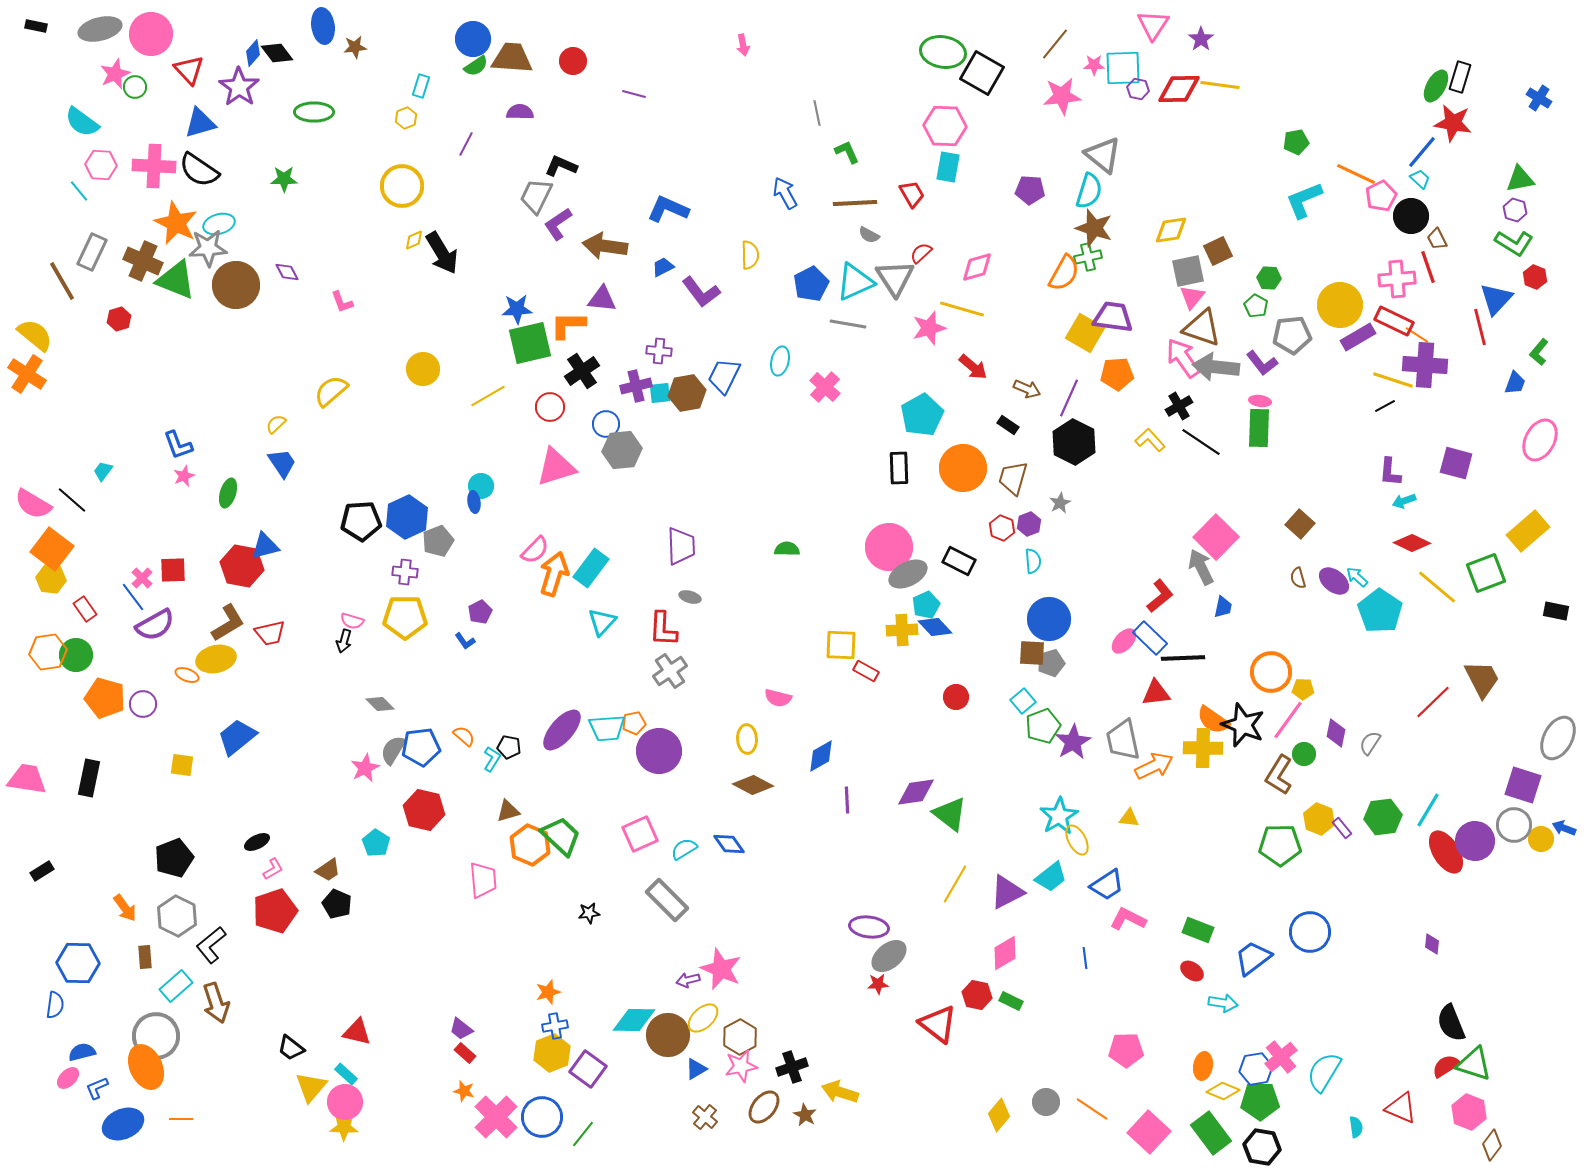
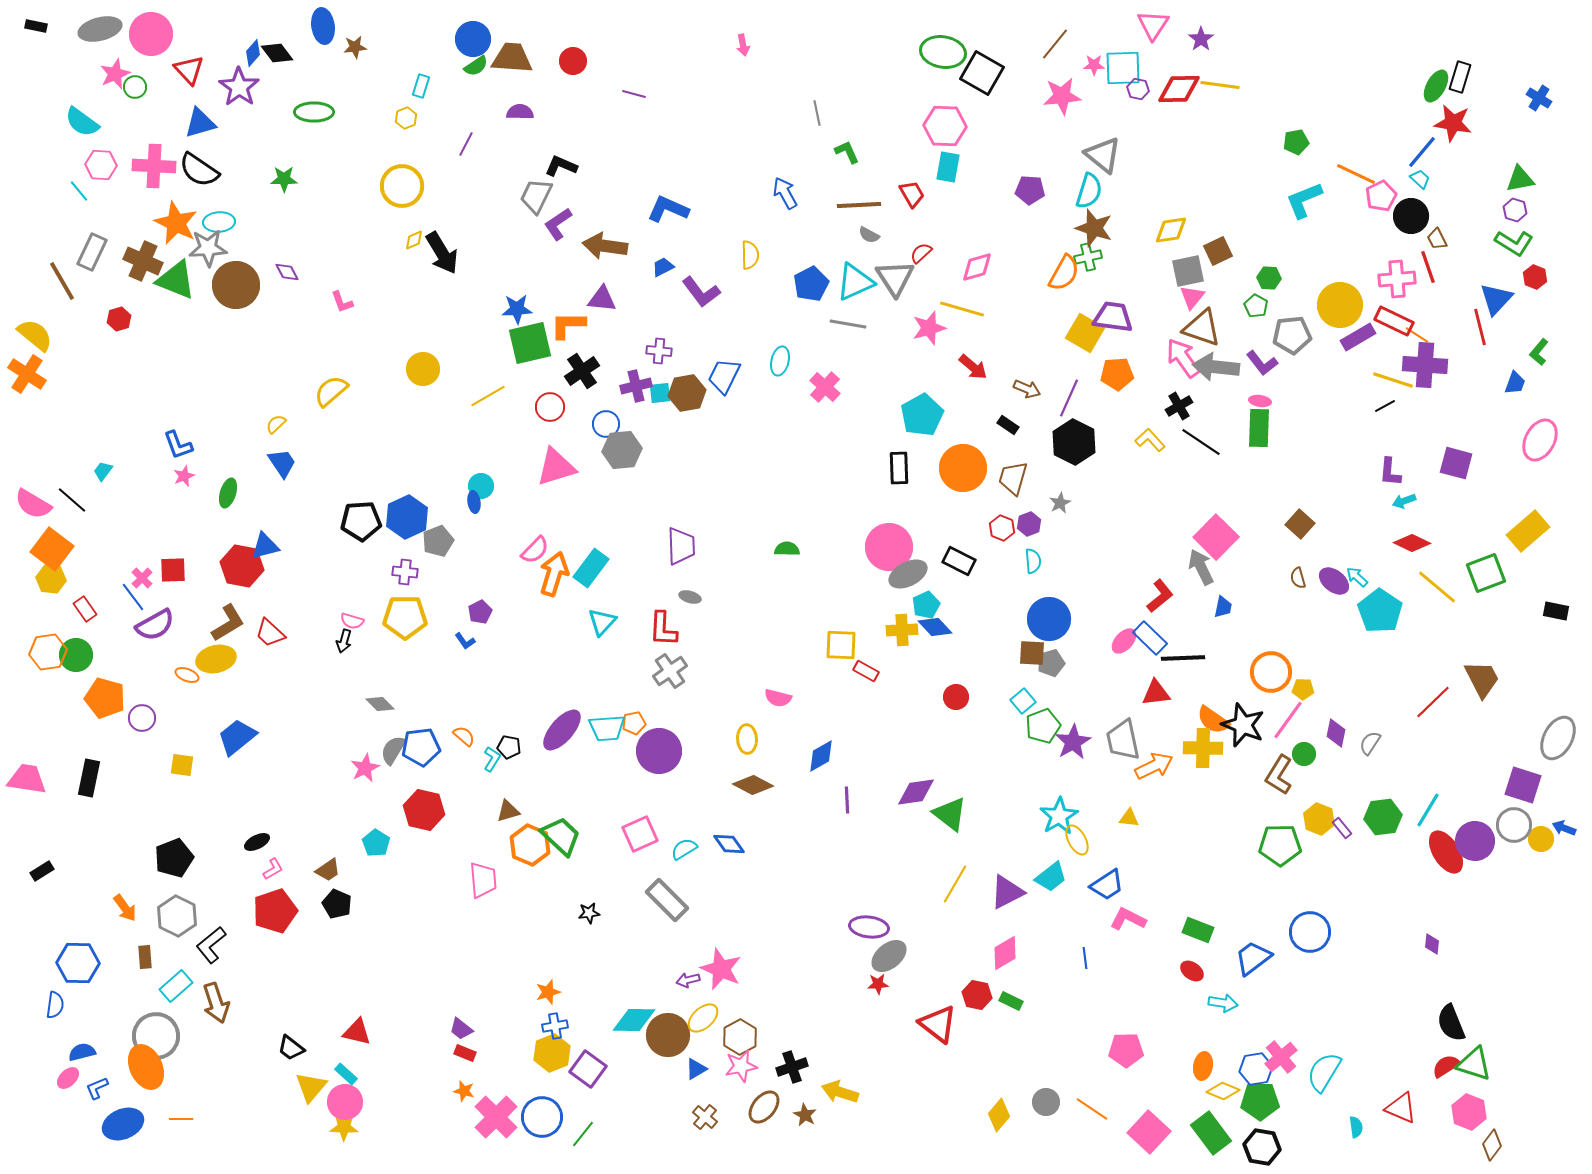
brown line at (855, 203): moved 4 px right, 2 px down
cyan ellipse at (219, 224): moved 2 px up; rotated 12 degrees clockwise
red trapezoid at (270, 633): rotated 56 degrees clockwise
purple circle at (143, 704): moved 1 px left, 14 px down
red rectangle at (465, 1053): rotated 20 degrees counterclockwise
